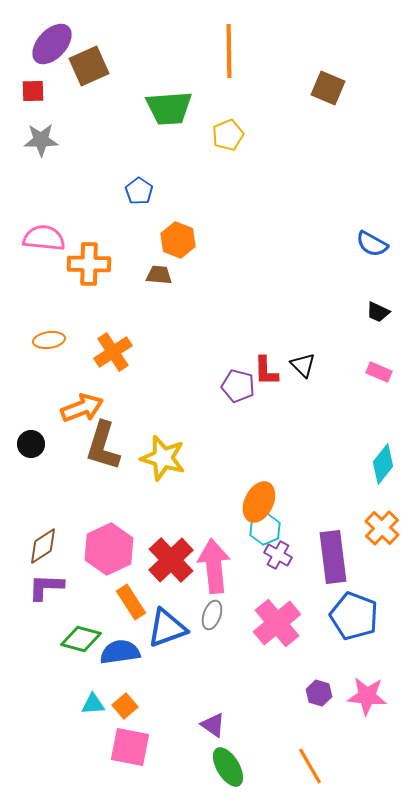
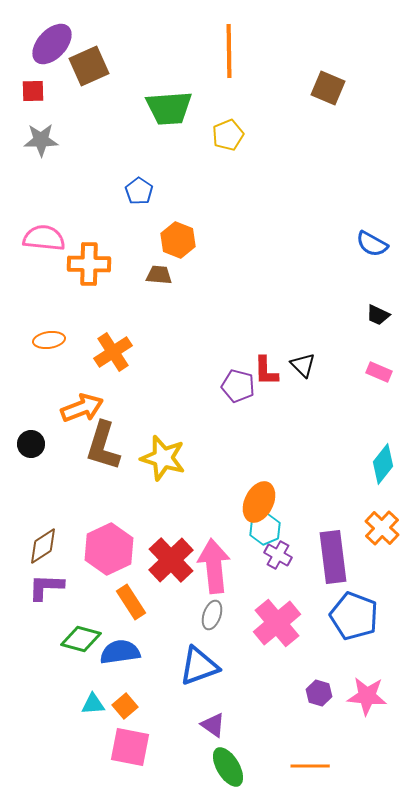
black trapezoid at (378, 312): moved 3 px down
blue triangle at (167, 628): moved 32 px right, 38 px down
orange line at (310, 766): rotated 60 degrees counterclockwise
